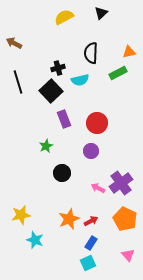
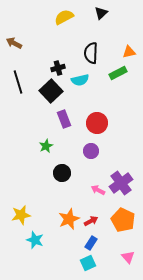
pink arrow: moved 2 px down
orange pentagon: moved 2 px left, 1 px down
pink triangle: moved 2 px down
